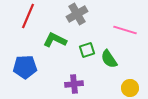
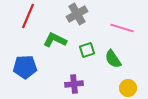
pink line: moved 3 px left, 2 px up
green semicircle: moved 4 px right
yellow circle: moved 2 px left
